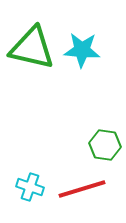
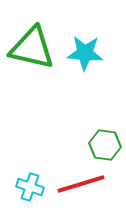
cyan star: moved 3 px right, 3 px down
red line: moved 1 px left, 5 px up
